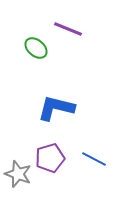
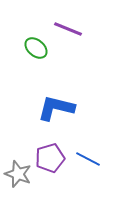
blue line: moved 6 px left
